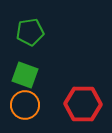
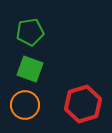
green square: moved 5 px right, 6 px up
red hexagon: rotated 18 degrees counterclockwise
